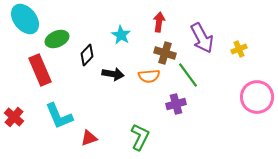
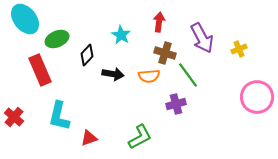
cyan L-shape: rotated 36 degrees clockwise
green L-shape: rotated 36 degrees clockwise
